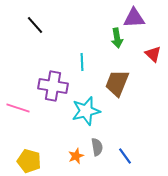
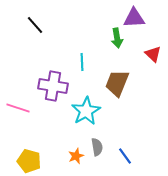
cyan star: rotated 16 degrees counterclockwise
